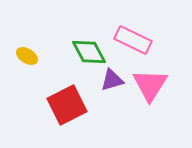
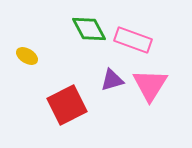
pink rectangle: rotated 6 degrees counterclockwise
green diamond: moved 23 px up
